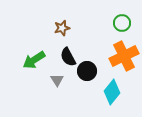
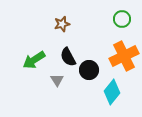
green circle: moved 4 px up
brown star: moved 4 px up
black circle: moved 2 px right, 1 px up
